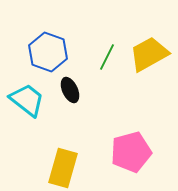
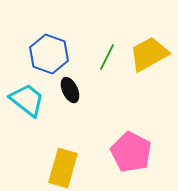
blue hexagon: moved 1 px right, 2 px down
pink pentagon: rotated 30 degrees counterclockwise
